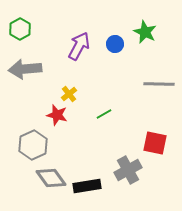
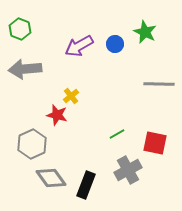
green hexagon: rotated 10 degrees counterclockwise
purple arrow: rotated 148 degrees counterclockwise
yellow cross: moved 2 px right, 2 px down
green line: moved 13 px right, 20 px down
gray hexagon: moved 1 px left, 1 px up
black rectangle: moved 1 px left, 1 px up; rotated 60 degrees counterclockwise
